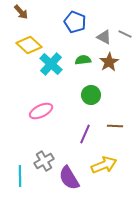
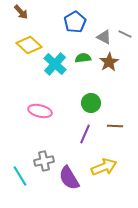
blue pentagon: rotated 20 degrees clockwise
green semicircle: moved 2 px up
cyan cross: moved 4 px right
green circle: moved 8 px down
pink ellipse: moved 1 px left; rotated 40 degrees clockwise
gray cross: rotated 18 degrees clockwise
yellow arrow: moved 2 px down
cyan line: rotated 30 degrees counterclockwise
